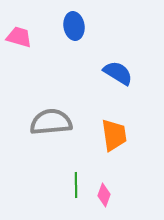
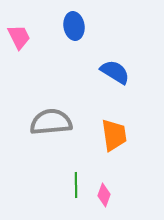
pink trapezoid: rotated 48 degrees clockwise
blue semicircle: moved 3 px left, 1 px up
